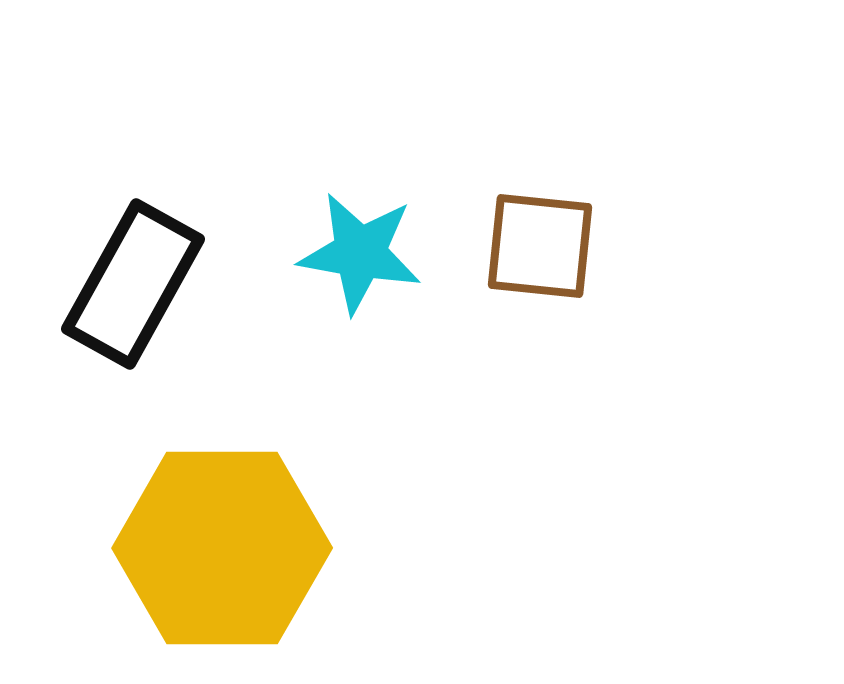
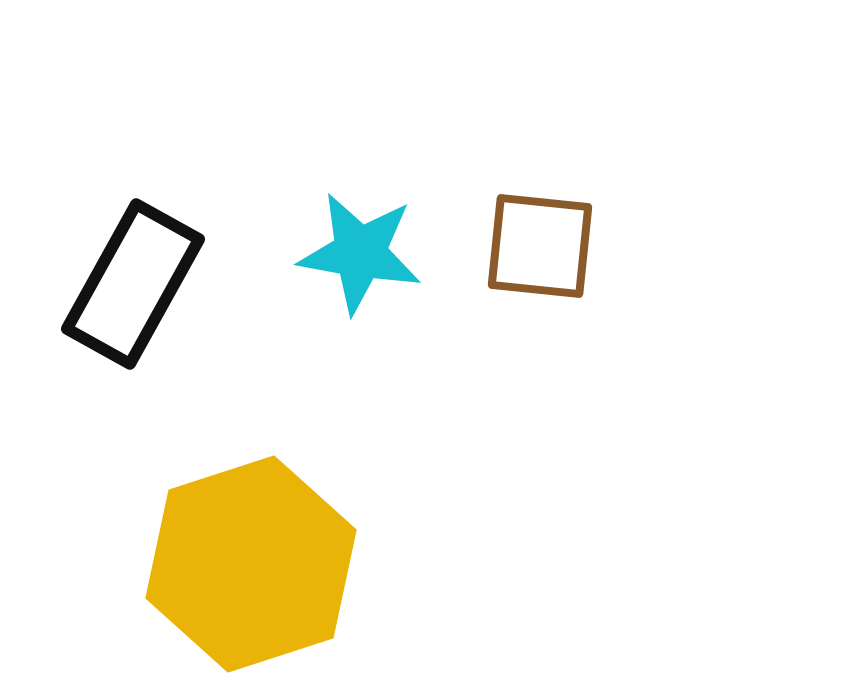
yellow hexagon: moved 29 px right, 16 px down; rotated 18 degrees counterclockwise
